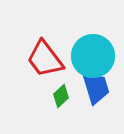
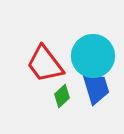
red trapezoid: moved 5 px down
green diamond: moved 1 px right
